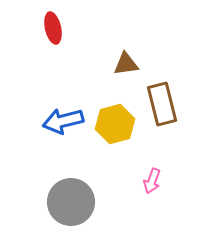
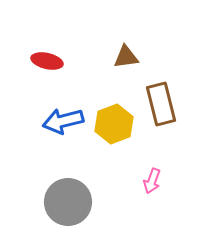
red ellipse: moved 6 px left, 33 px down; rotated 64 degrees counterclockwise
brown triangle: moved 7 px up
brown rectangle: moved 1 px left
yellow hexagon: moved 1 px left; rotated 6 degrees counterclockwise
gray circle: moved 3 px left
